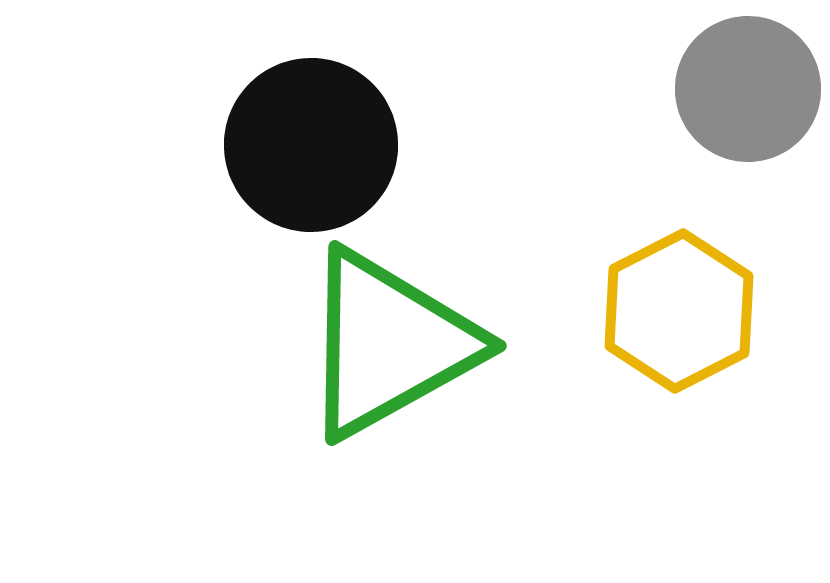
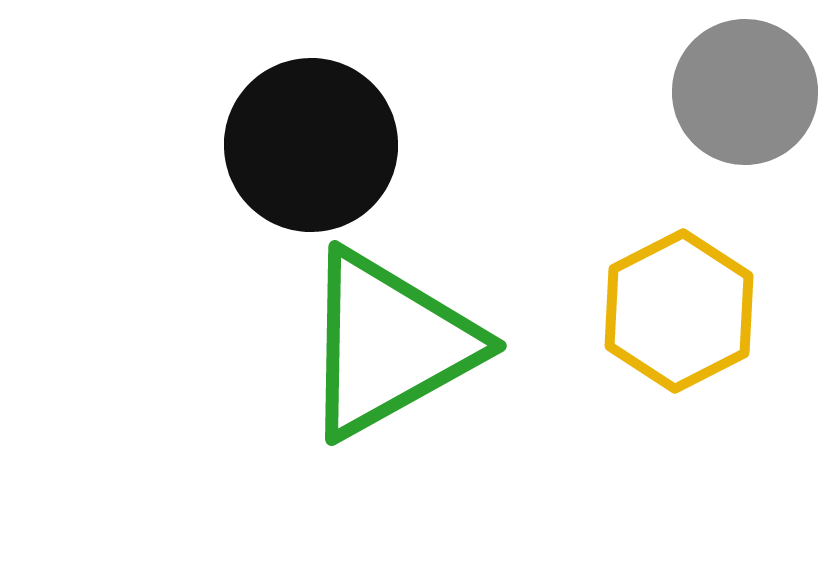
gray circle: moved 3 px left, 3 px down
